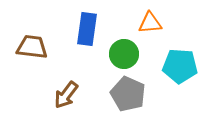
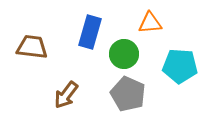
blue rectangle: moved 3 px right, 3 px down; rotated 8 degrees clockwise
